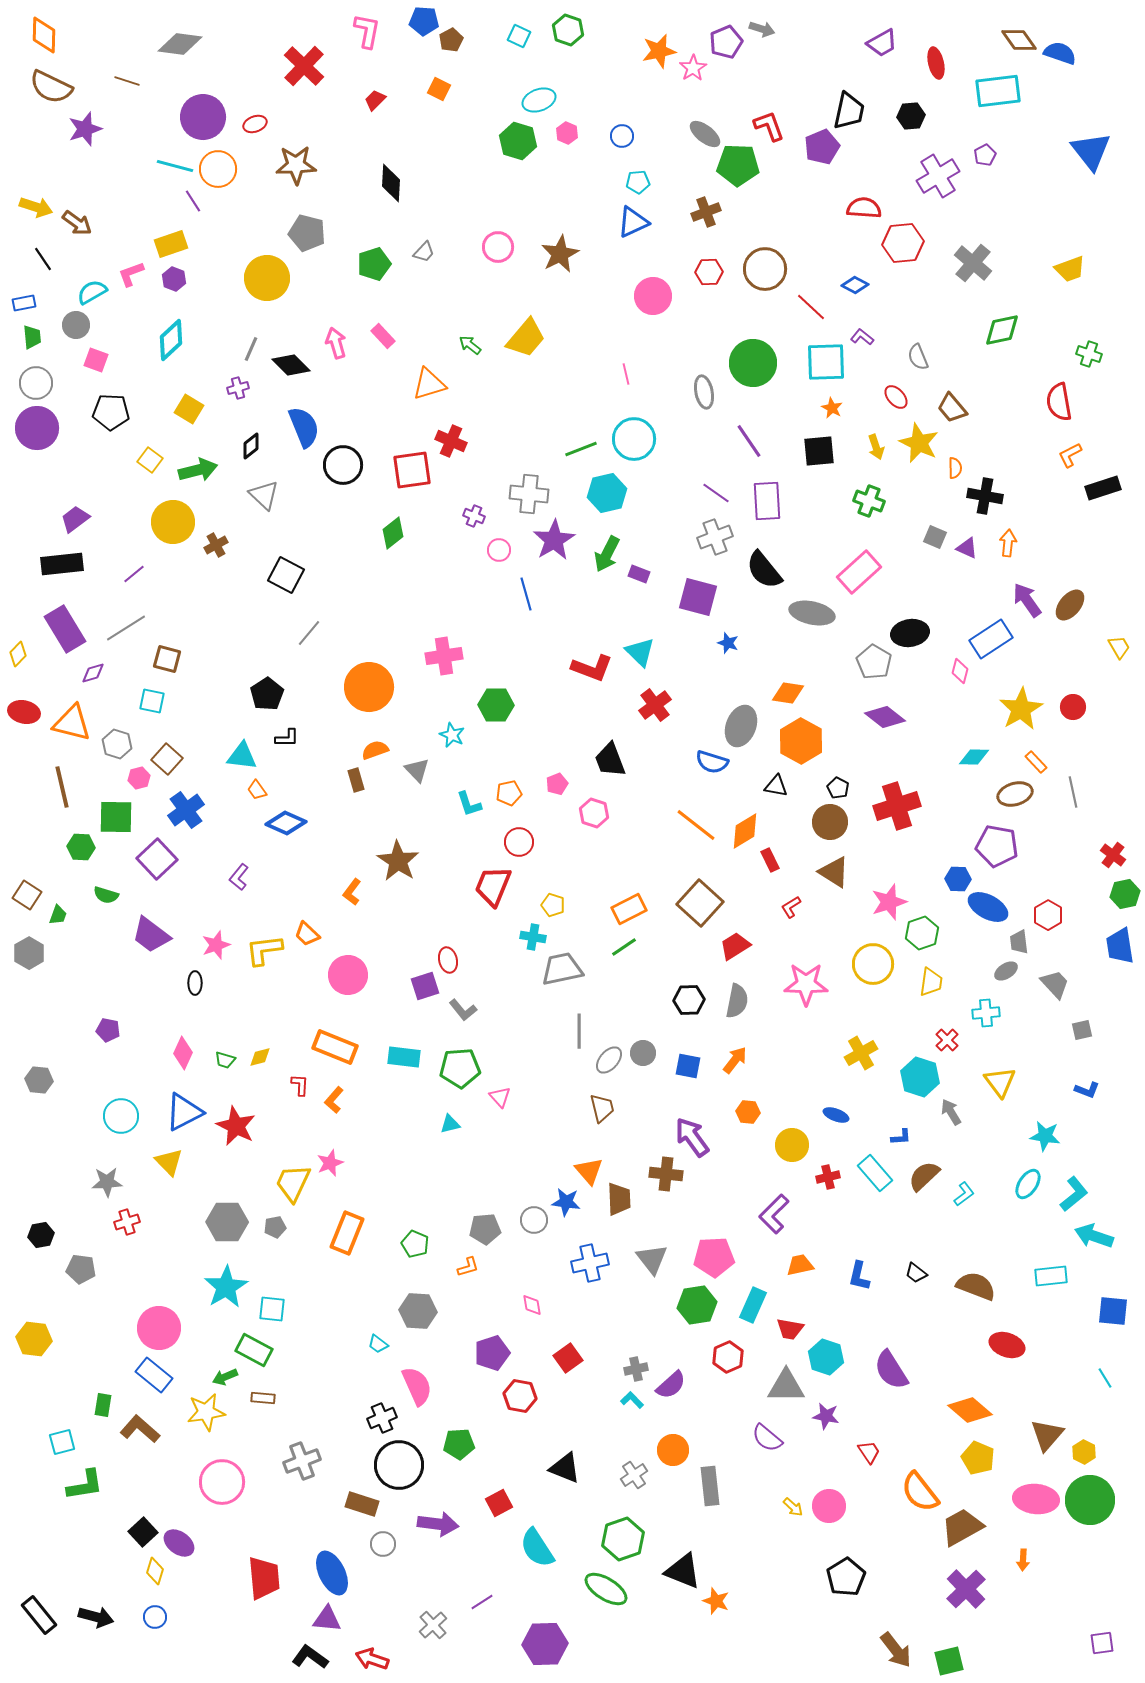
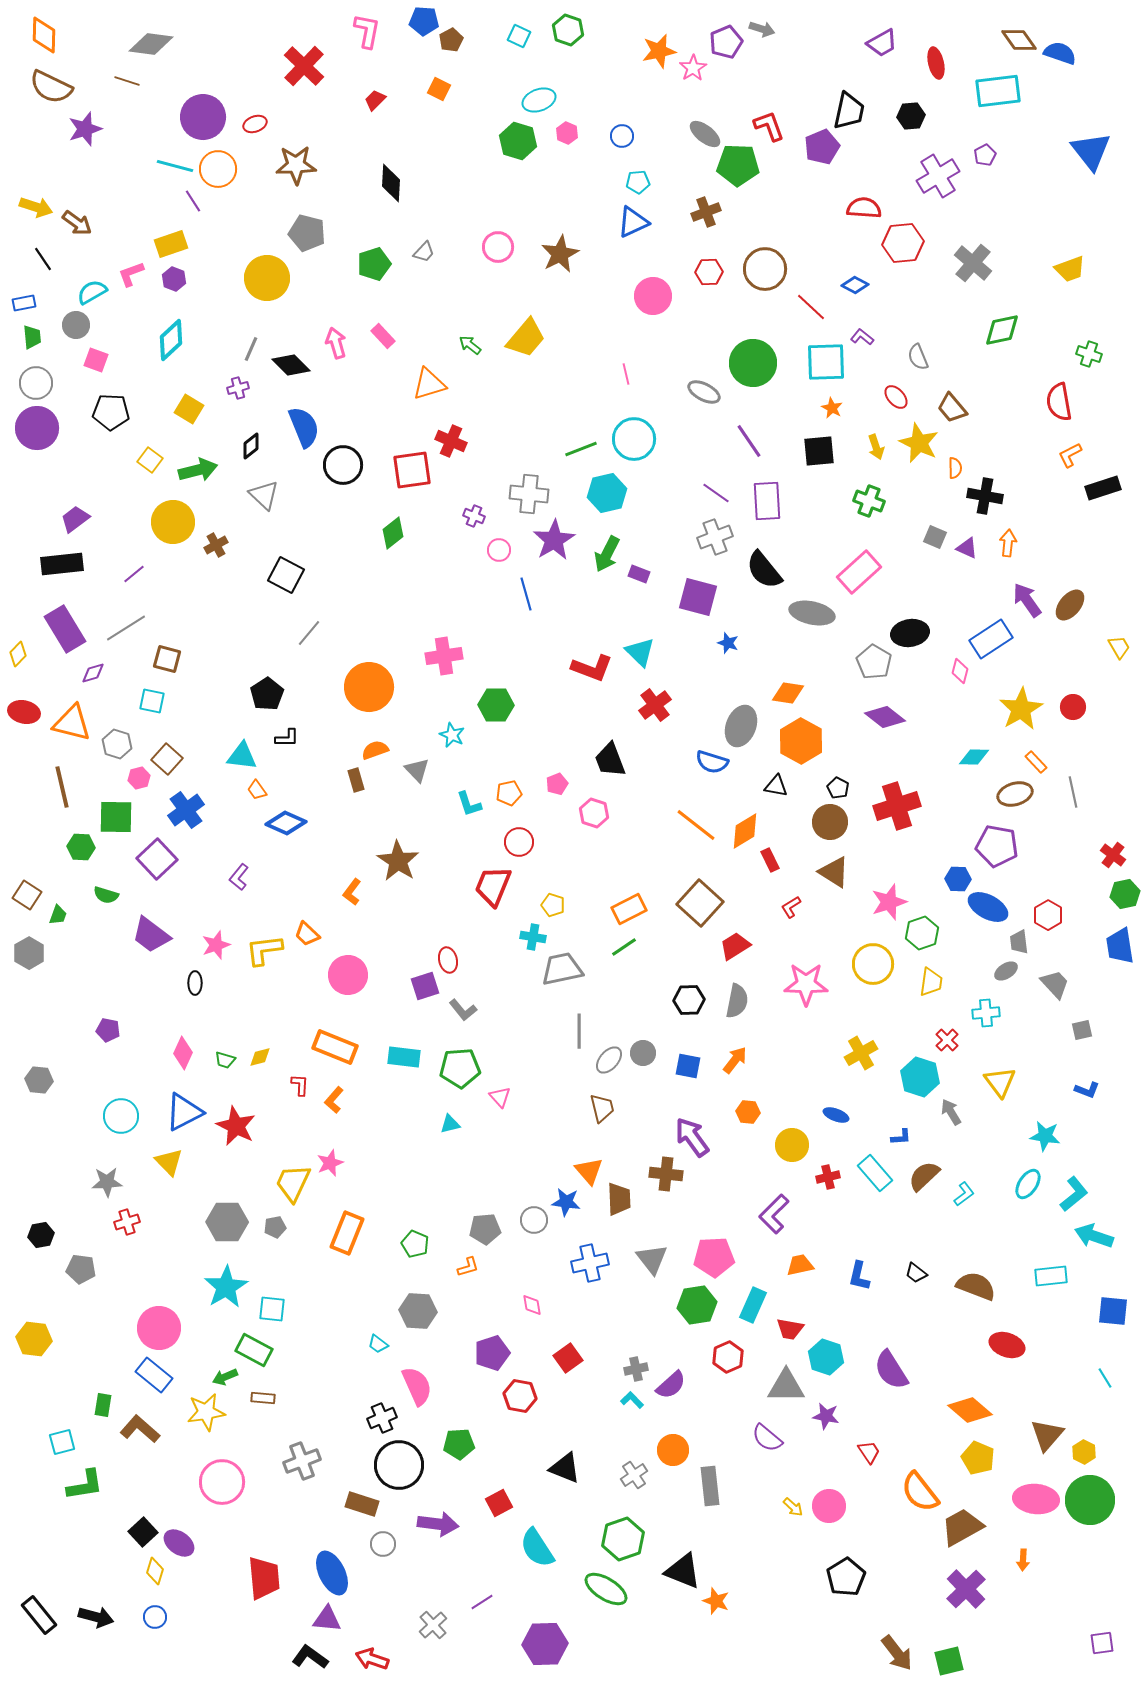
gray diamond at (180, 44): moved 29 px left
gray ellipse at (704, 392): rotated 52 degrees counterclockwise
brown arrow at (896, 1650): moved 1 px right, 3 px down
